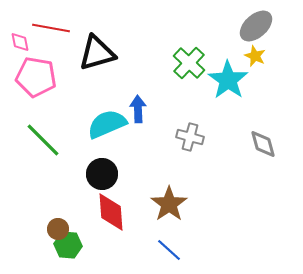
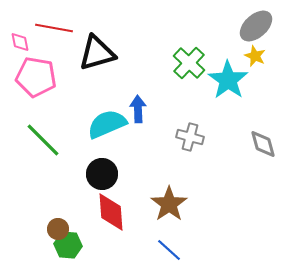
red line: moved 3 px right
